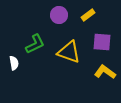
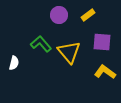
green L-shape: moved 6 px right; rotated 105 degrees counterclockwise
yellow triangle: rotated 30 degrees clockwise
white semicircle: rotated 24 degrees clockwise
